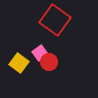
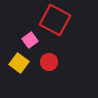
red square: rotated 8 degrees counterclockwise
pink square: moved 10 px left, 13 px up
